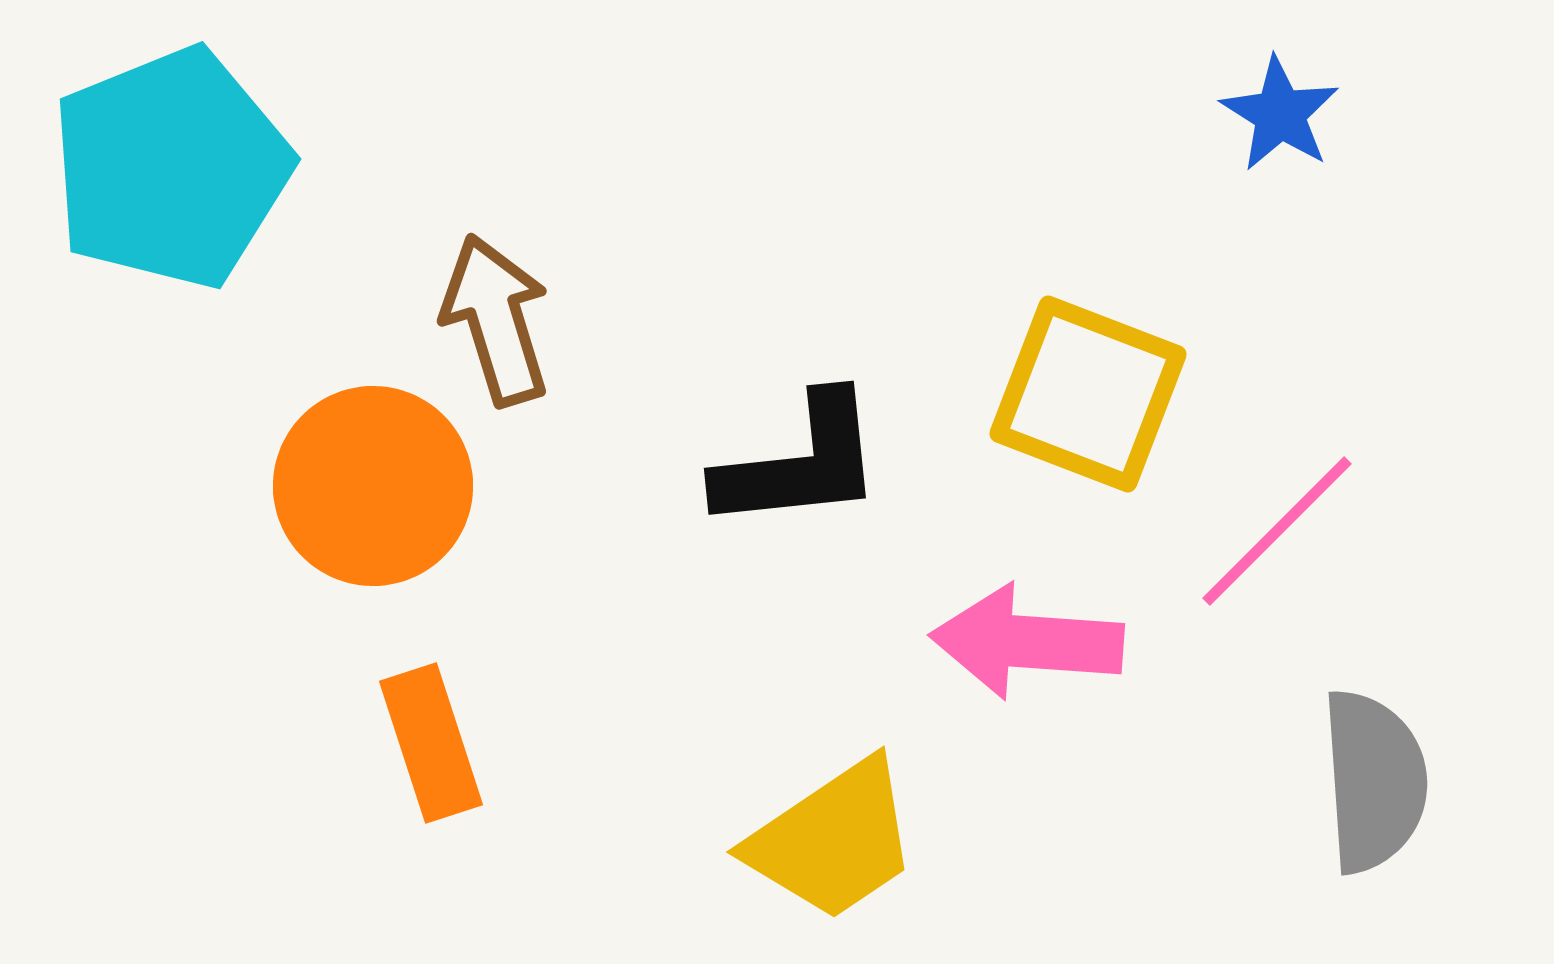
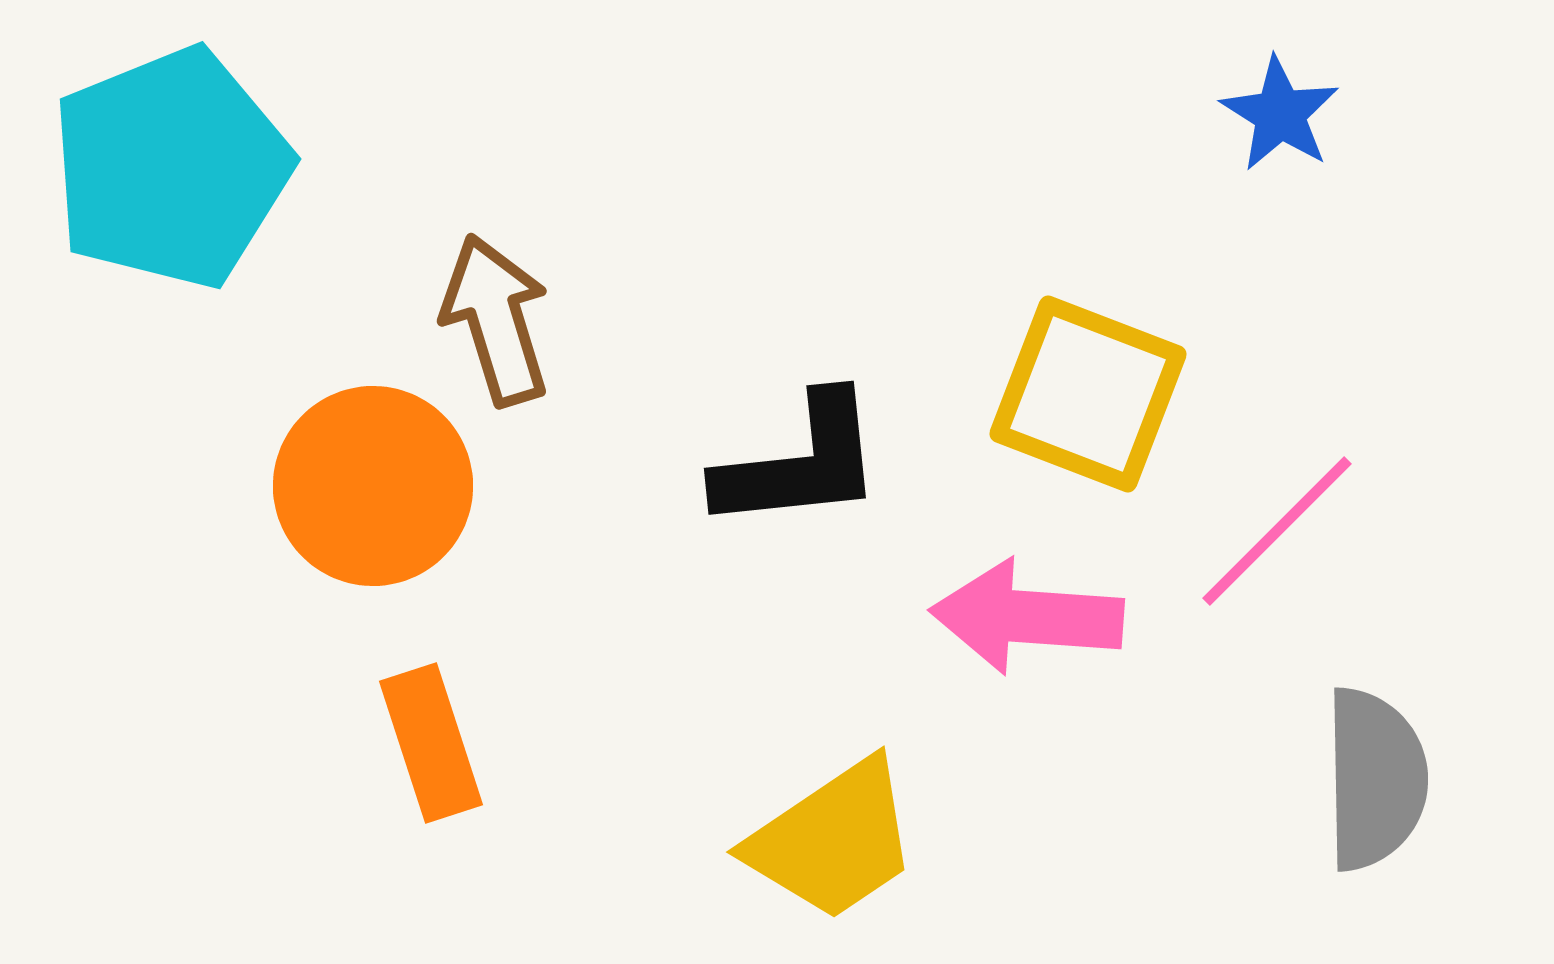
pink arrow: moved 25 px up
gray semicircle: moved 1 px right, 2 px up; rotated 3 degrees clockwise
